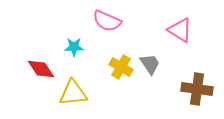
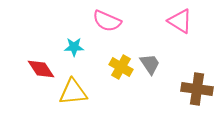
pink triangle: moved 9 px up
yellow triangle: moved 1 px up
